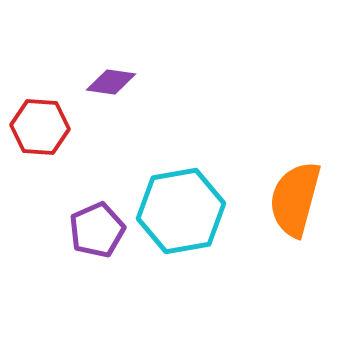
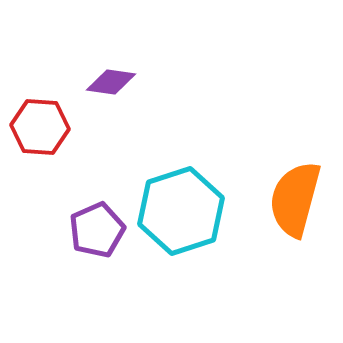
cyan hexagon: rotated 8 degrees counterclockwise
